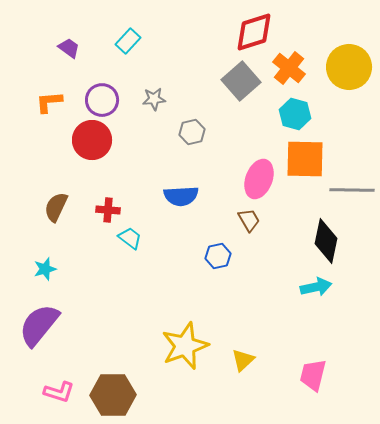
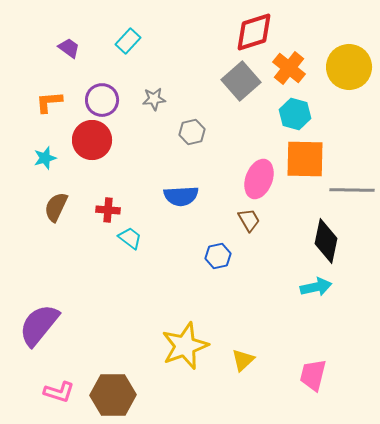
cyan star: moved 111 px up
